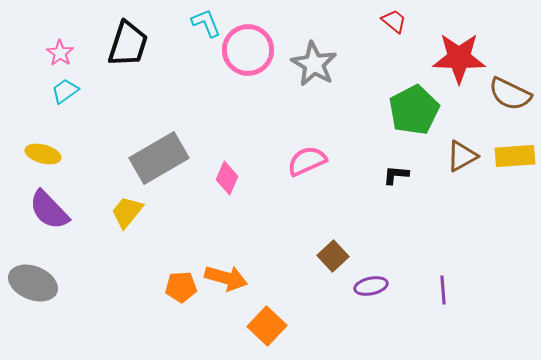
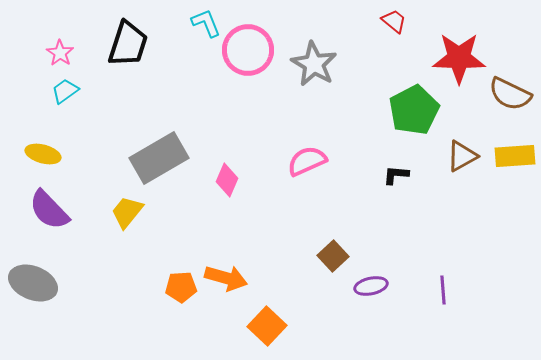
pink diamond: moved 2 px down
